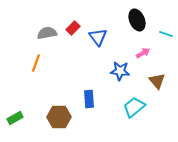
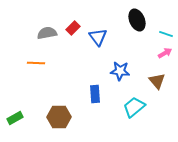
pink arrow: moved 22 px right
orange line: rotated 72 degrees clockwise
blue rectangle: moved 6 px right, 5 px up
